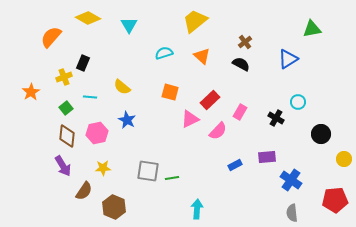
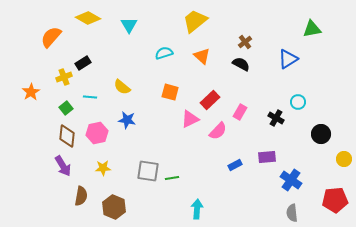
black rectangle: rotated 35 degrees clockwise
blue star: rotated 18 degrees counterclockwise
brown semicircle: moved 3 px left, 5 px down; rotated 24 degrees counterclockwise
